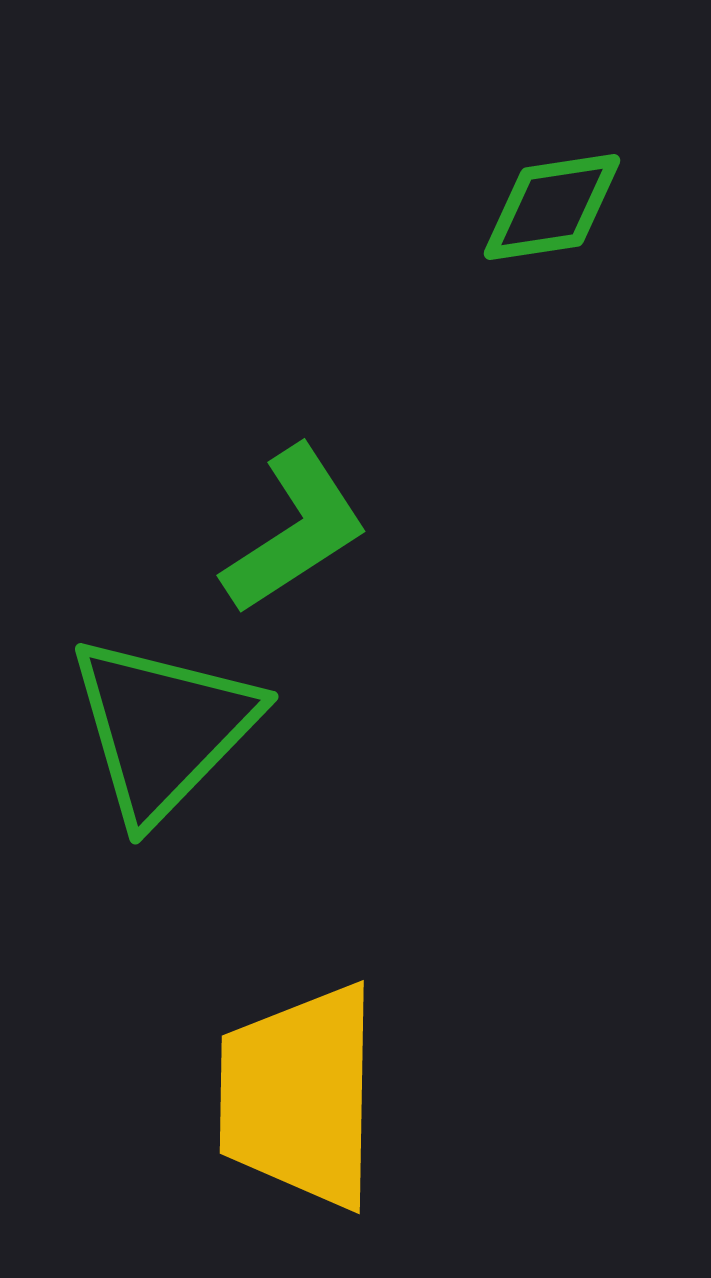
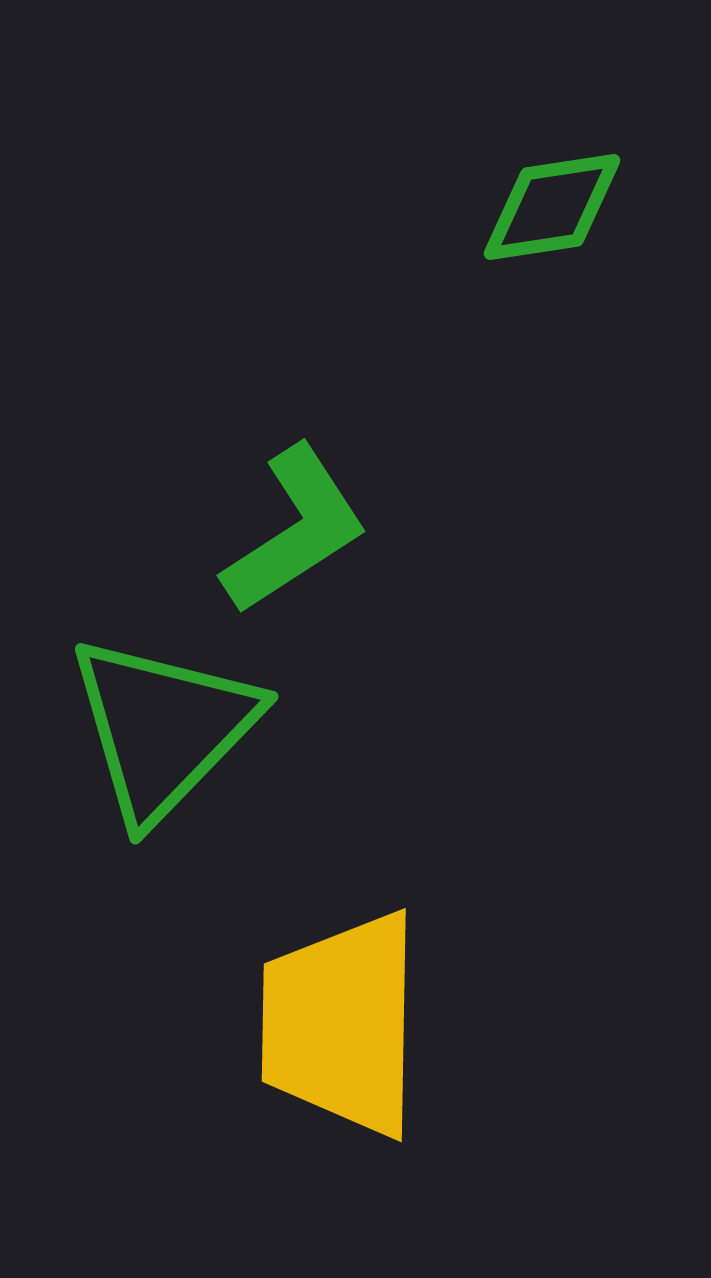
yellow trapezoid: moved 42 px right, 72 px up
